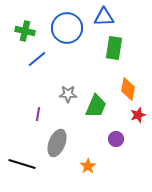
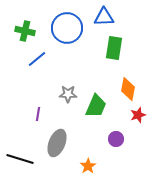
black line: moved 2 px left, 5 px up
